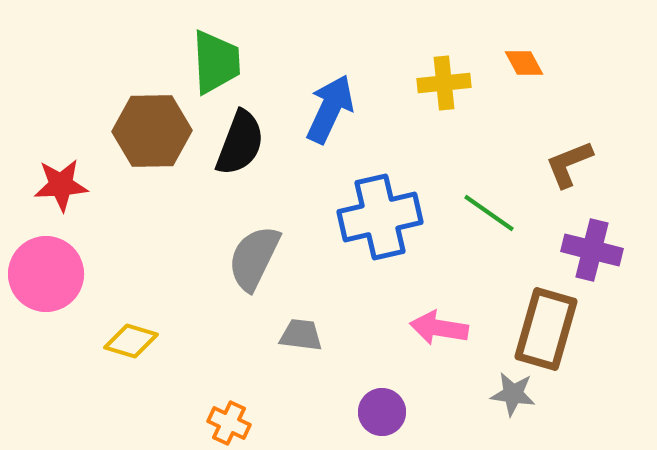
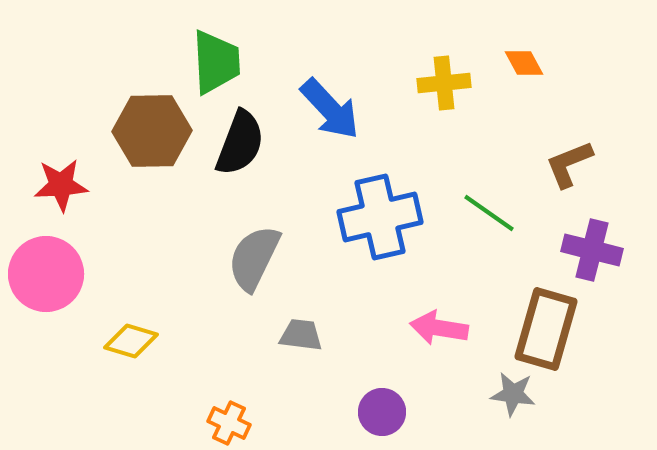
blue arrow: rotated 112 degrees clockwise
